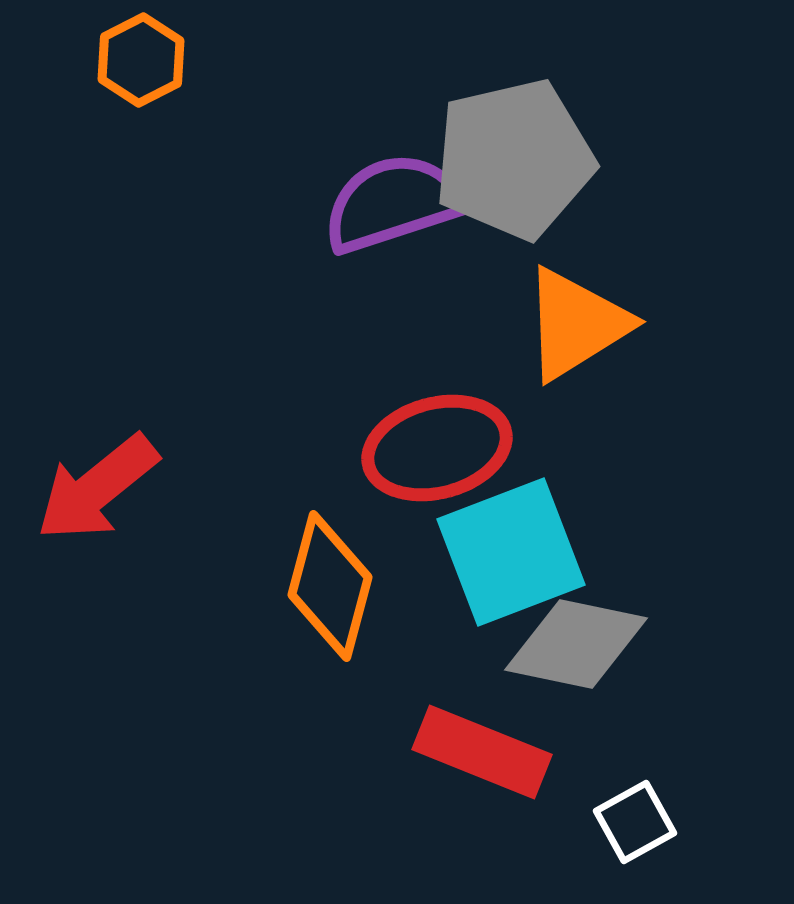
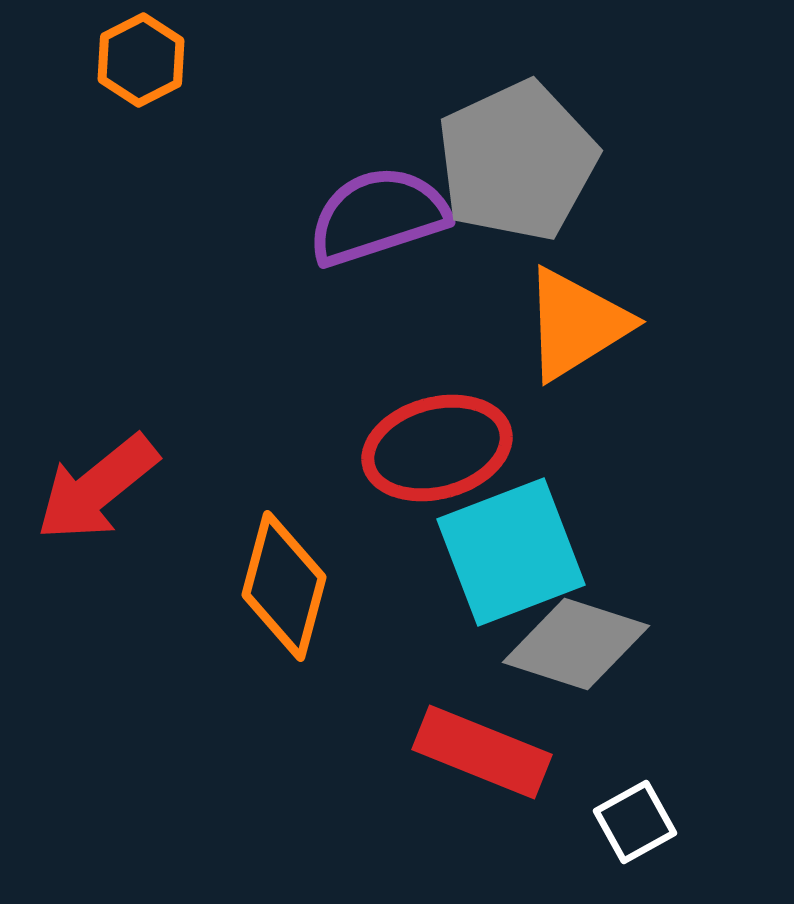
gray pentagon: moved 3 px right, 2 px down; rotated 12 degrees counterclockwise
purple semicircle: moved 15 px left, 13 px down
orange diamond: moved 46 px left
gray diamond: rotated 6 degrees clockwise
